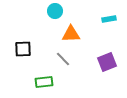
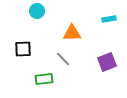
cyan circle: moved 18 px left
orange triangle: moved 1 px right, 1 px up
green rectangle: moved 3 px up
